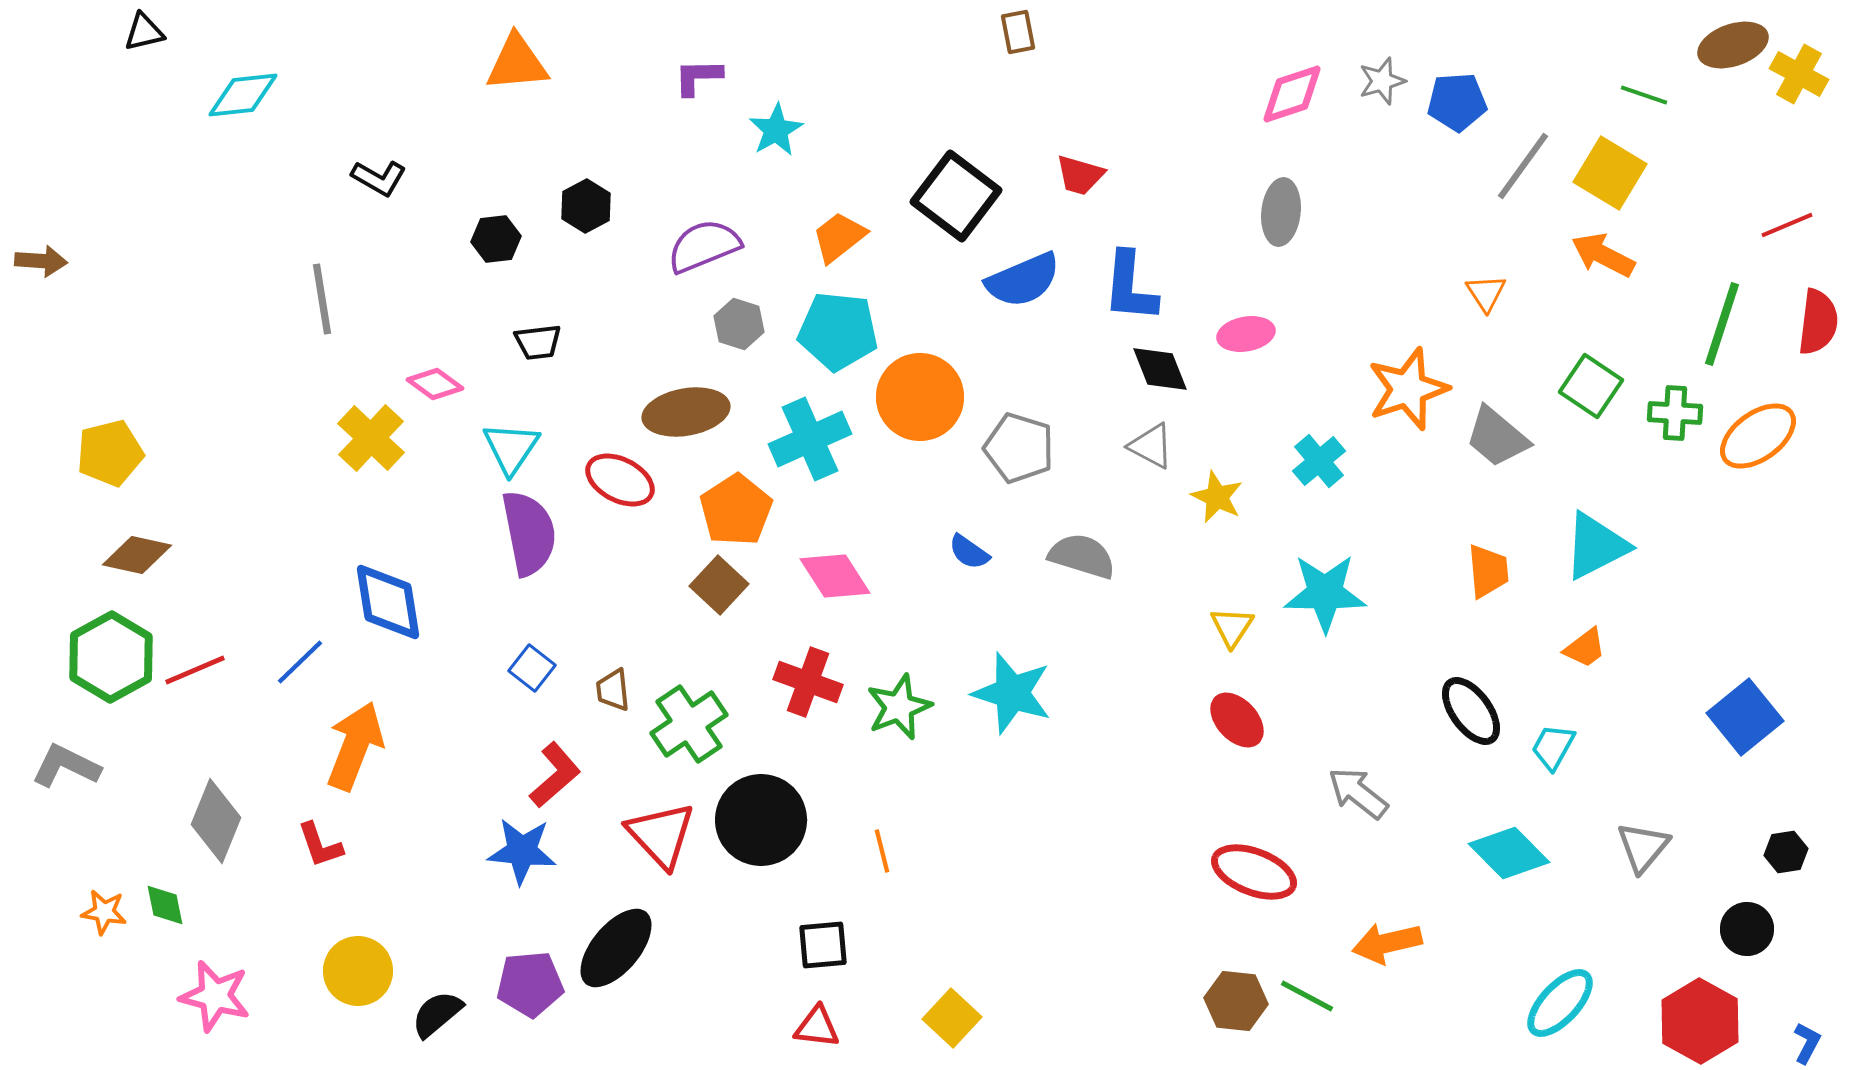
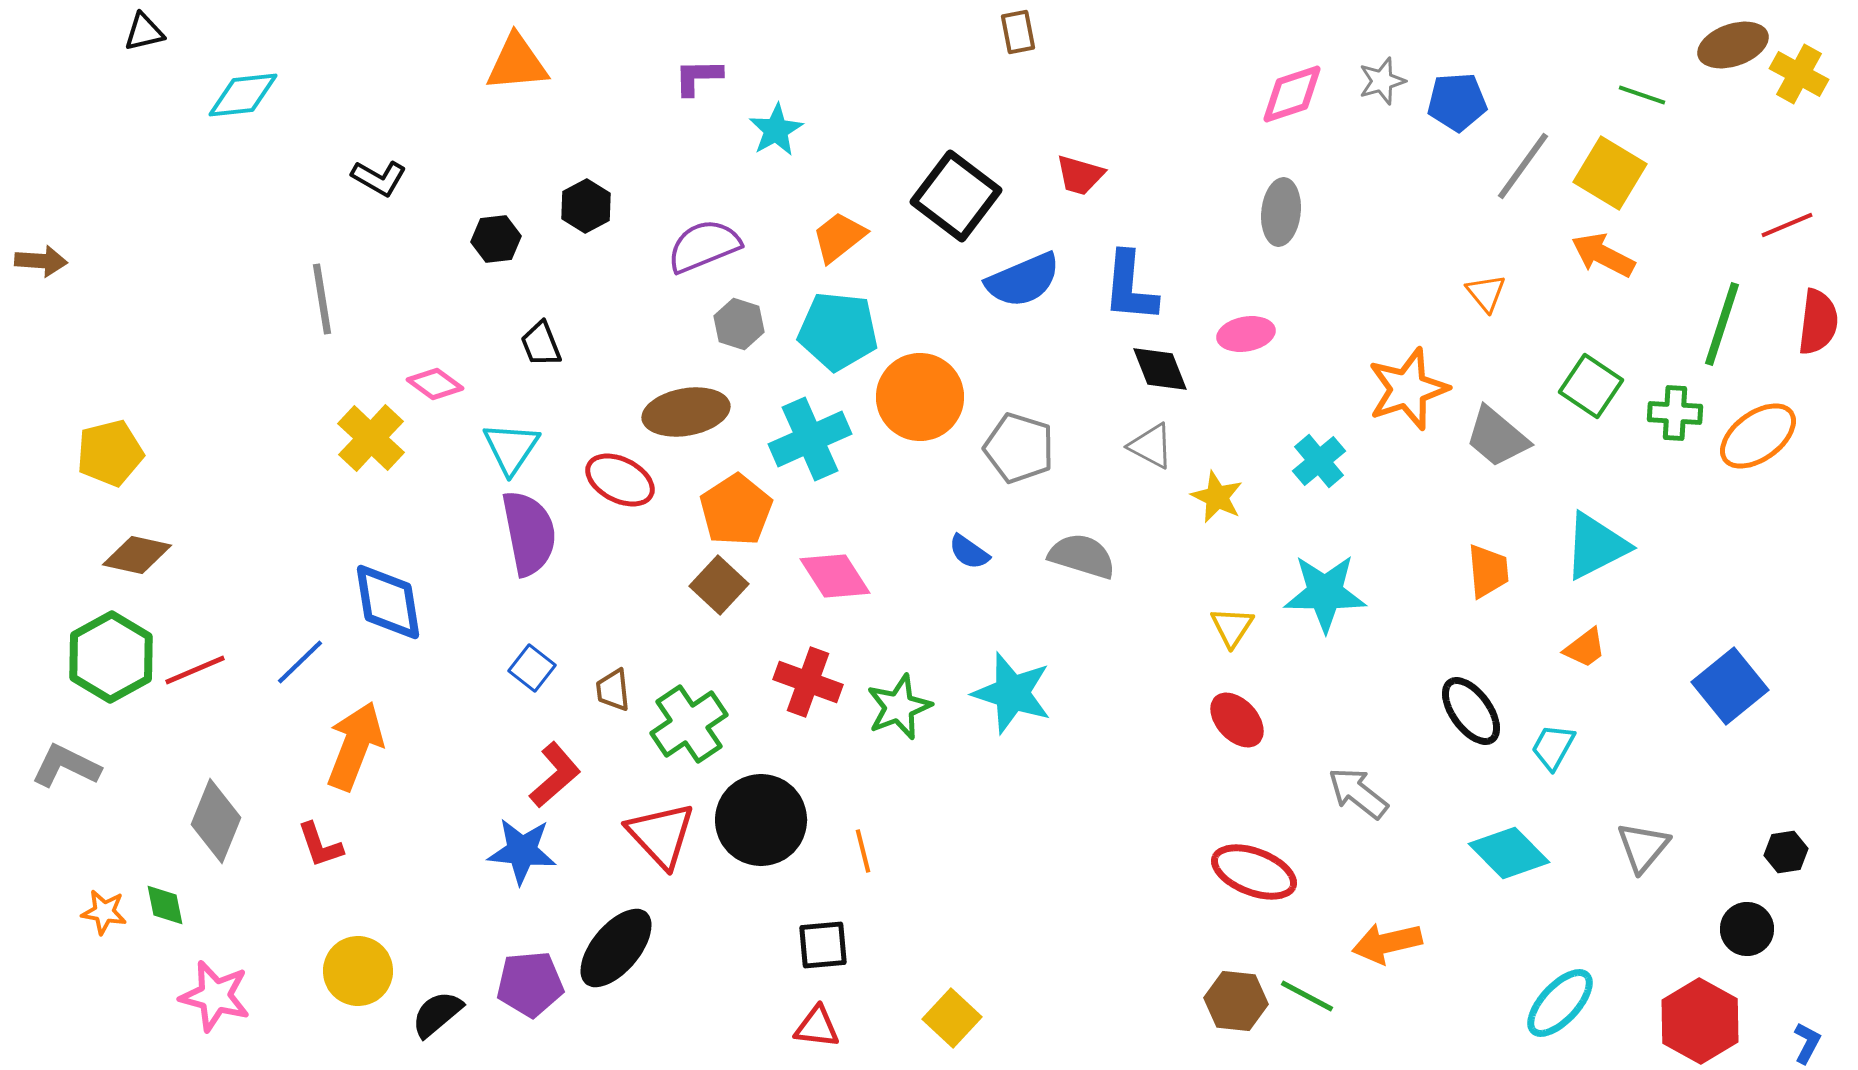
green line at (1644, 95): moved 2 px left
orange triangle at (1486, 293): rotated 6 degrees counterclockwise
black trapezoid at (538, 342): moved 3 px right, 2 px down; rotated 75 degrees clockwise
blue square at (1745, 717): moved 15 px left, 31 px up
orange line at (882, 851): moved 19 px left
